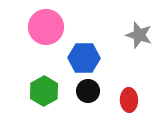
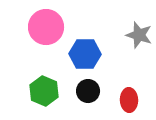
blue hexagon: moved 1 px right, 4 px up
green hexagon: rotated 8 degrees counterclockwise
